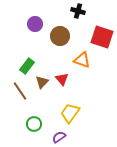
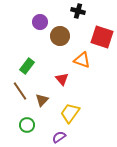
purple circle: moved 5 px right, 2 px up
brown triangle: moved 18 px down
green circle: moved 7 px left, 1 px down
